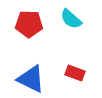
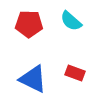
cyan semicircle: moved 2 px down
blue triangle: moved 2 px right
